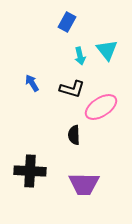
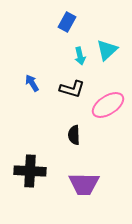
cyan triangle: rotated 25 degrees clockwise
pink ellipse: moved 7 px right, 2 px up
